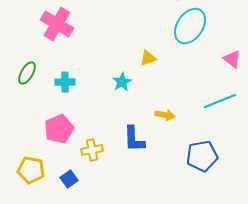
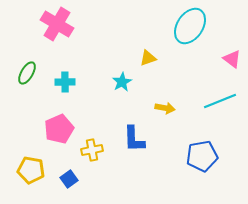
yellow arrow: moved 7 px up
